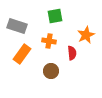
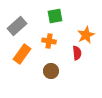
gray rectangle: rotated 60 degrees counterclockwise
red semicircle: moved 5 px right
